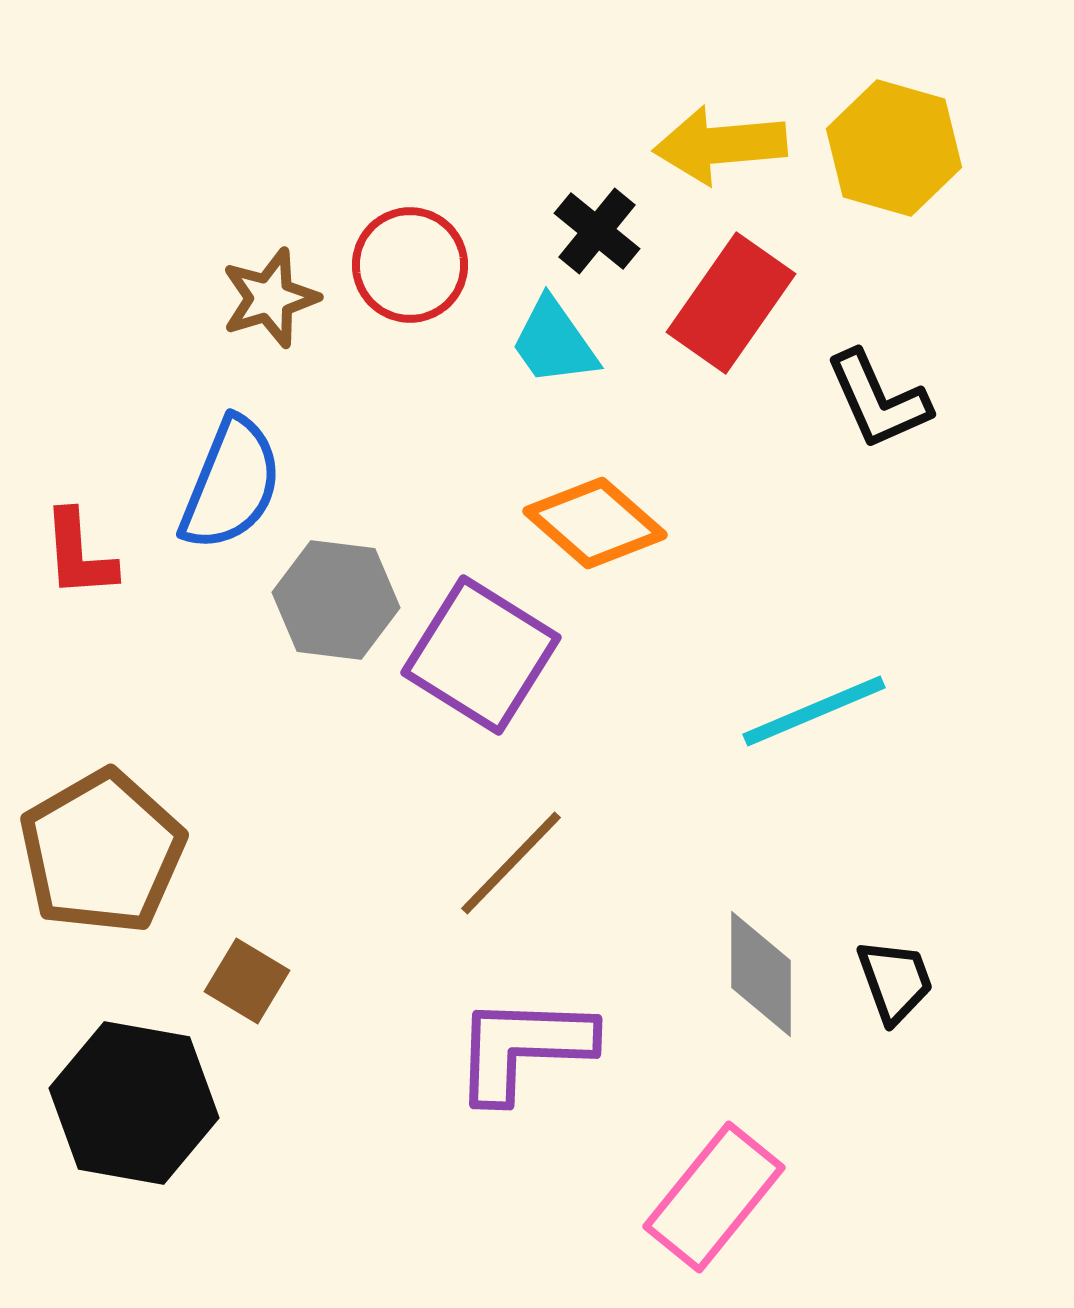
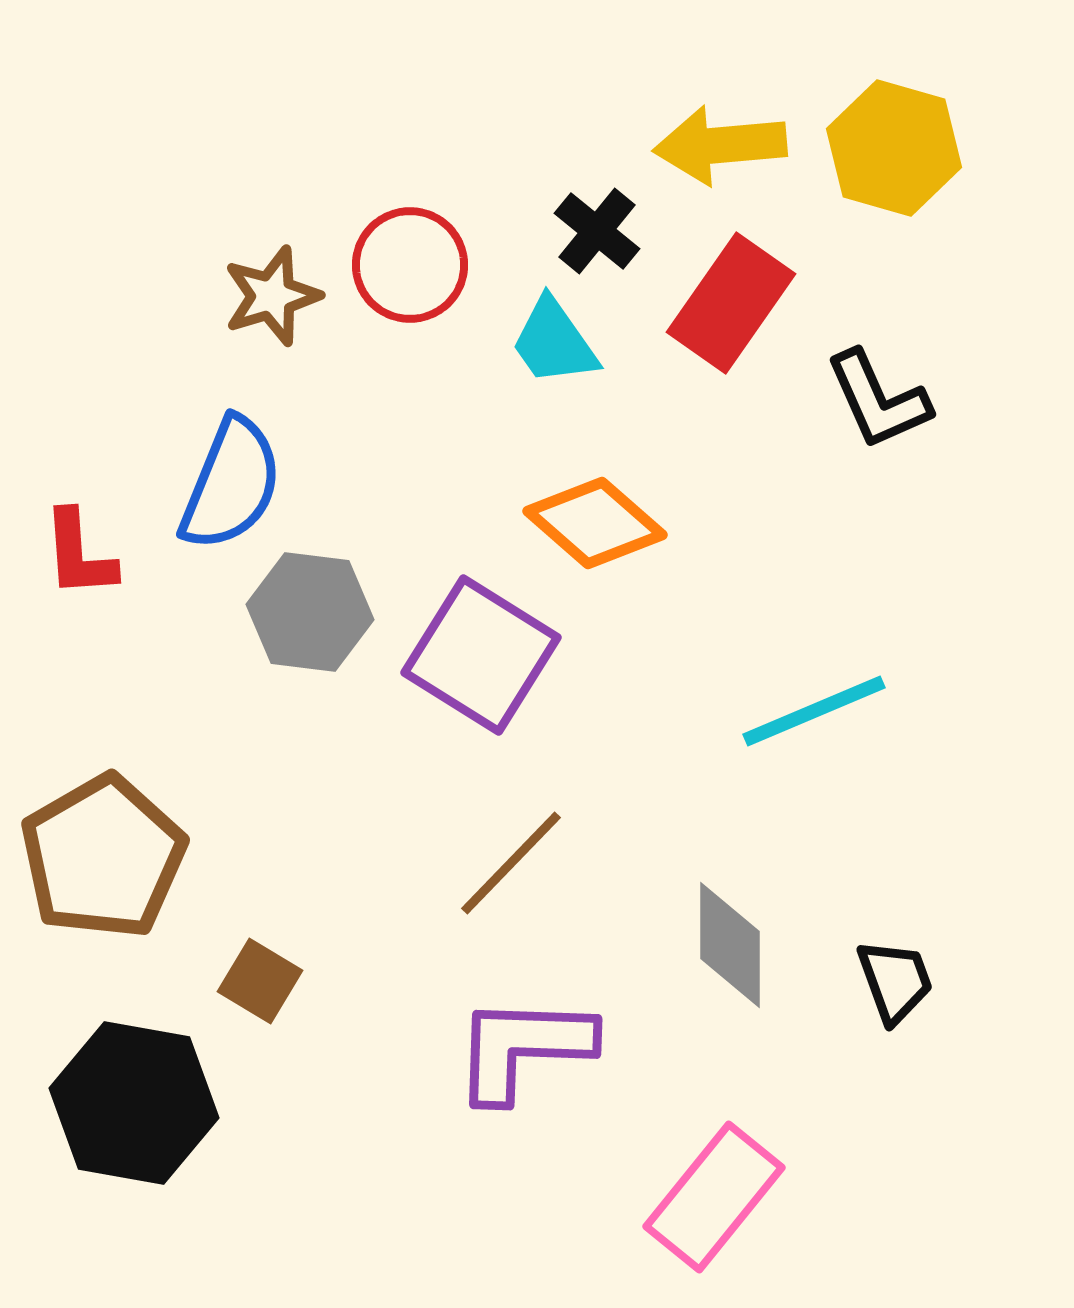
brown star: moved 2 px right, 2 px up
gray hexagon: moved 26 px left, 12 px down
brown pentagon: moved 1 px right, 5 px down
gray diamond: moved 31 px left, 29 px up
brown square: moved 13 px right
